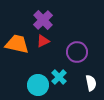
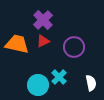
purple circle: moved 3 px left, 5 px up
